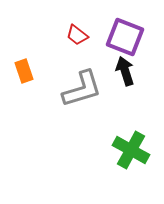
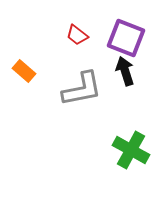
purple square: moved 1 px right, 1 px down
orange rectangle: rotated 30 degrees counterclockwise
gray L-shape: rotated 6 degrees clockwise
